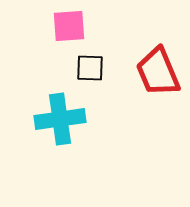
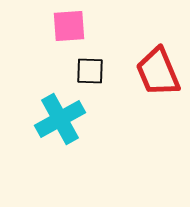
black square: moved 3 px down
cyan cross: rotated 21 degrees counterclockwise
